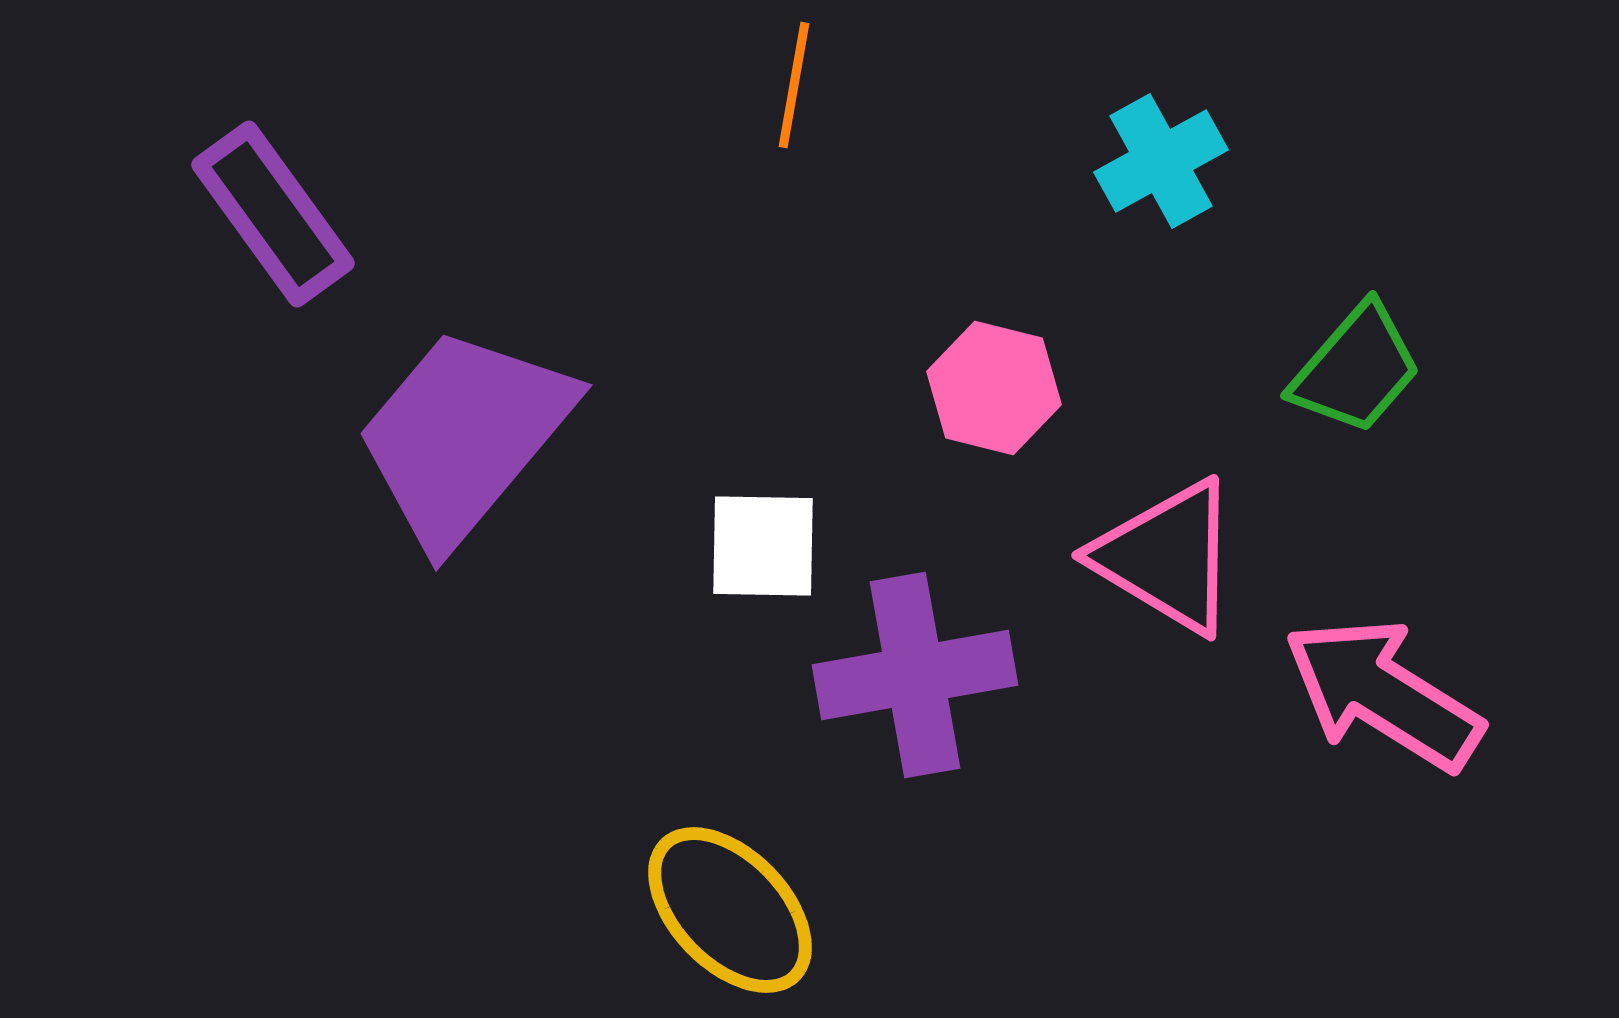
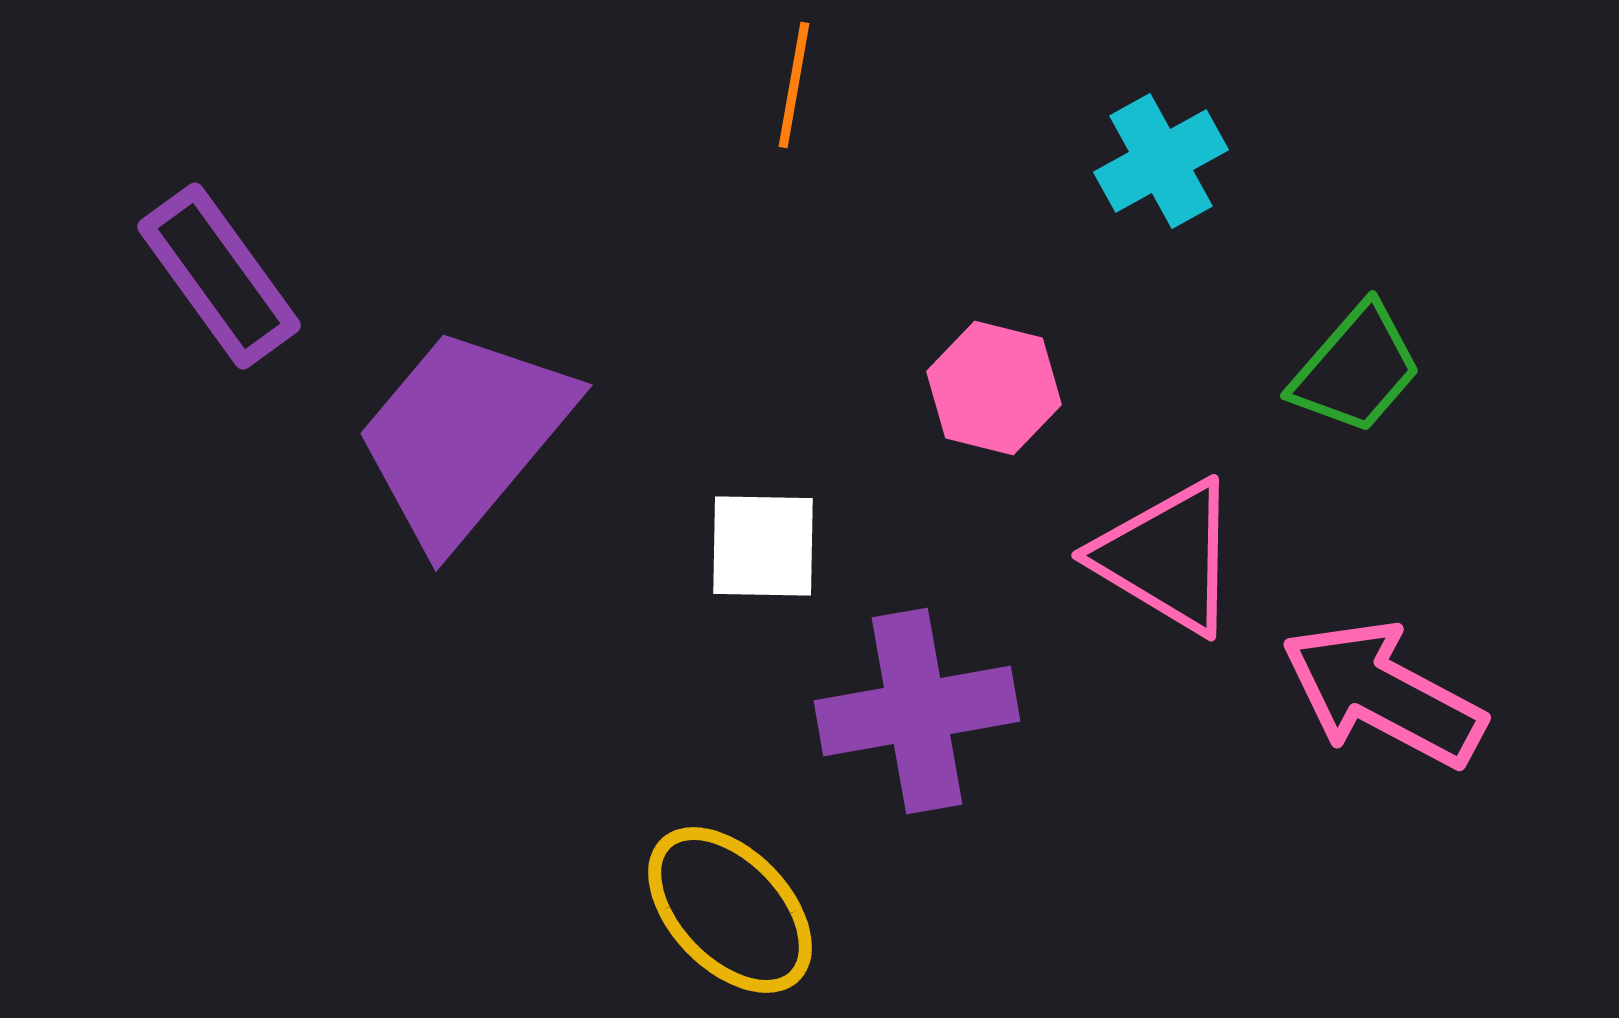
purple rectangle: moved 54 px left, 62 px down
purple cross: moved 2 px right, 36 px down
pink arrow: rotated 4 degrees counterclockwise
